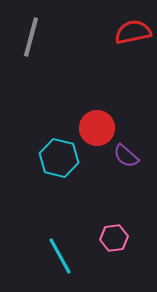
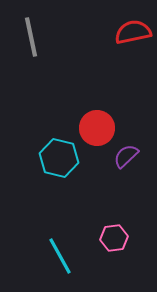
gray line: rotated 27 degrees counterclockwise
purple semicircle: rotated 96 degrees clockwise
